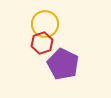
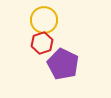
yellow circle: moved 1 px left, 4 px up
